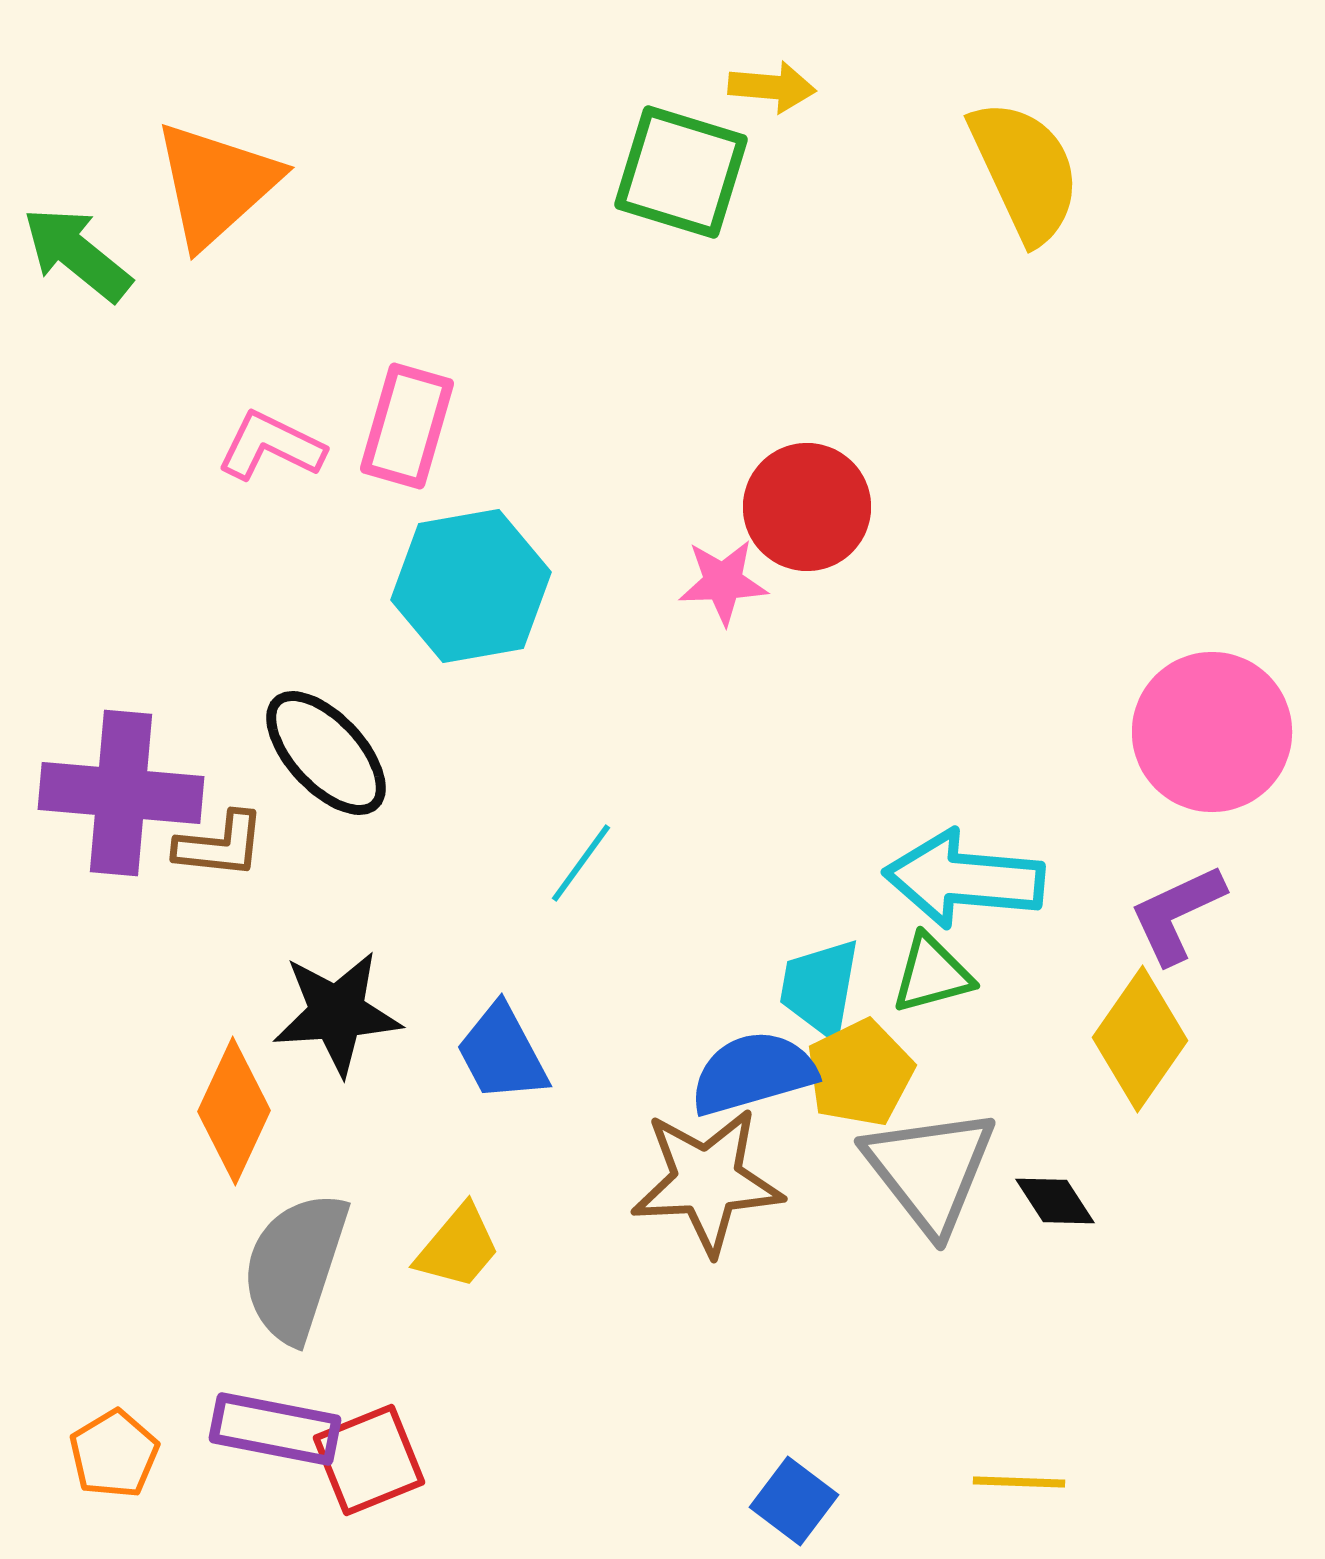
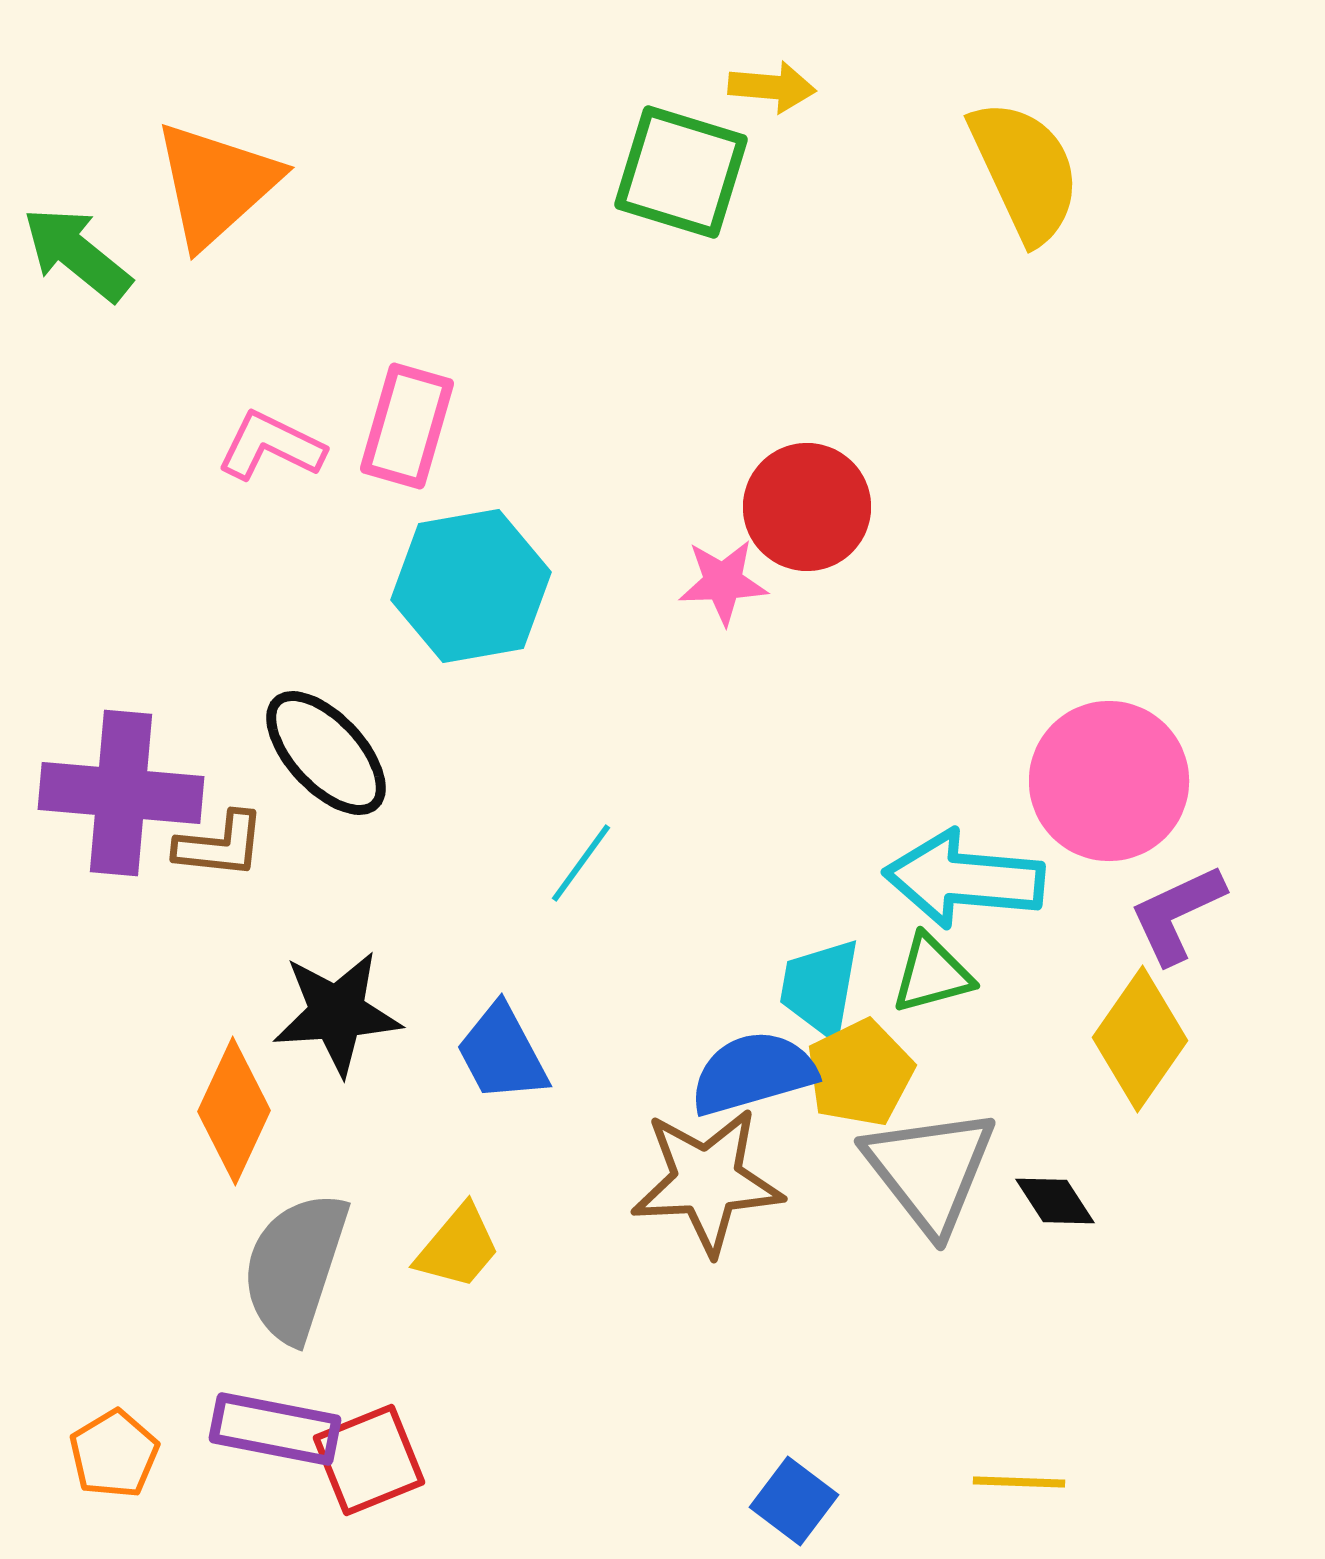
pink circle: moved 103 px left, 49 px down
